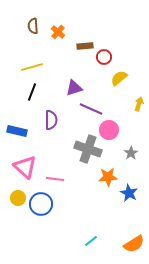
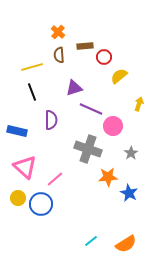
brown semicircle: moved 26 px right, 29 px down
yellow semicircle: moved 2 px up
black line: rotated 42 degrees counterclockwise
pink circle: moved 4 px right, 4 px up
pink line: rotated 48 degrees counterclockwise
orange semicircle: moved 8 px left
